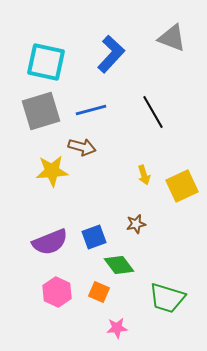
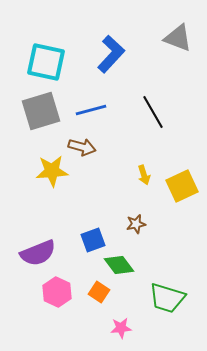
gray triangle: moved 6 px right
blue square: moved 1 px left, 3 px down
purple semicircle: moved 12 px left, 11 px down
orange square: rotated 10 degrees clockwise
pink star: moved 4 px right
